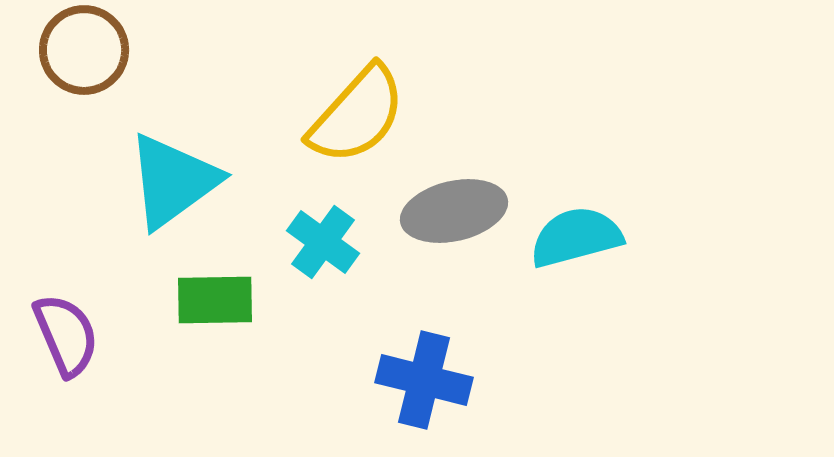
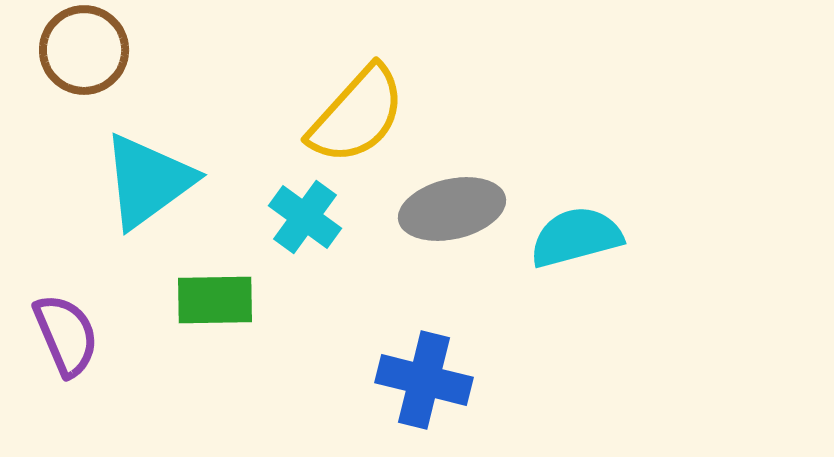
cyan triangle: moved 25 px left
gray ellipse: moved 2 px left, 2 px up
cyan cross: moved 18 px left, 25 px up
